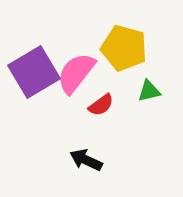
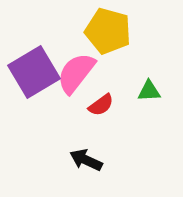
yellow pentagon: moved 16 px left, 17 px up
green triangle: rotated 10 degrees clockwise
